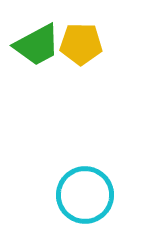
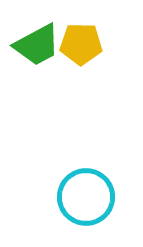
cyan circle: moved 1 px right, 2 px down
